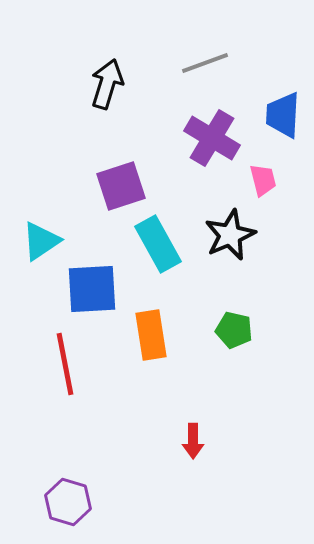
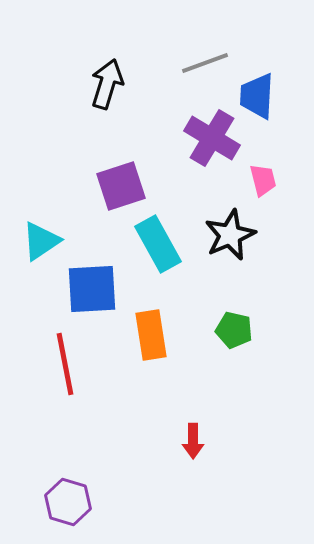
blue trapezoid: moved 26 px left, 19 px up
